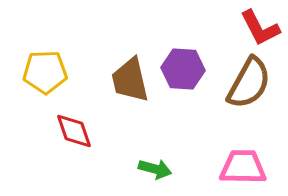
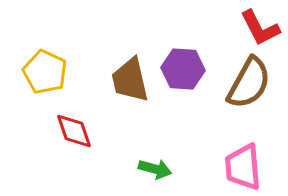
yellow pentagon: rotated 27 degrees clockwise
pink trapezoid: rotated 96 degrees counterclockwise
